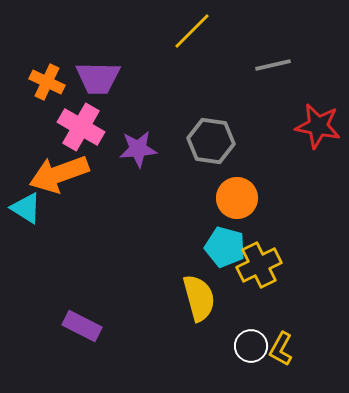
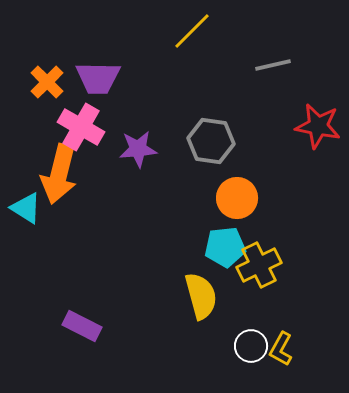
orange cross: rotated 20 degrees clockwise
orange arrow: rotated 56 degrees counterclockwise
cyan pentagon: rotated 21 degrees counterclockwise
yellow semicircle: moved 2 px right, 2 px up
